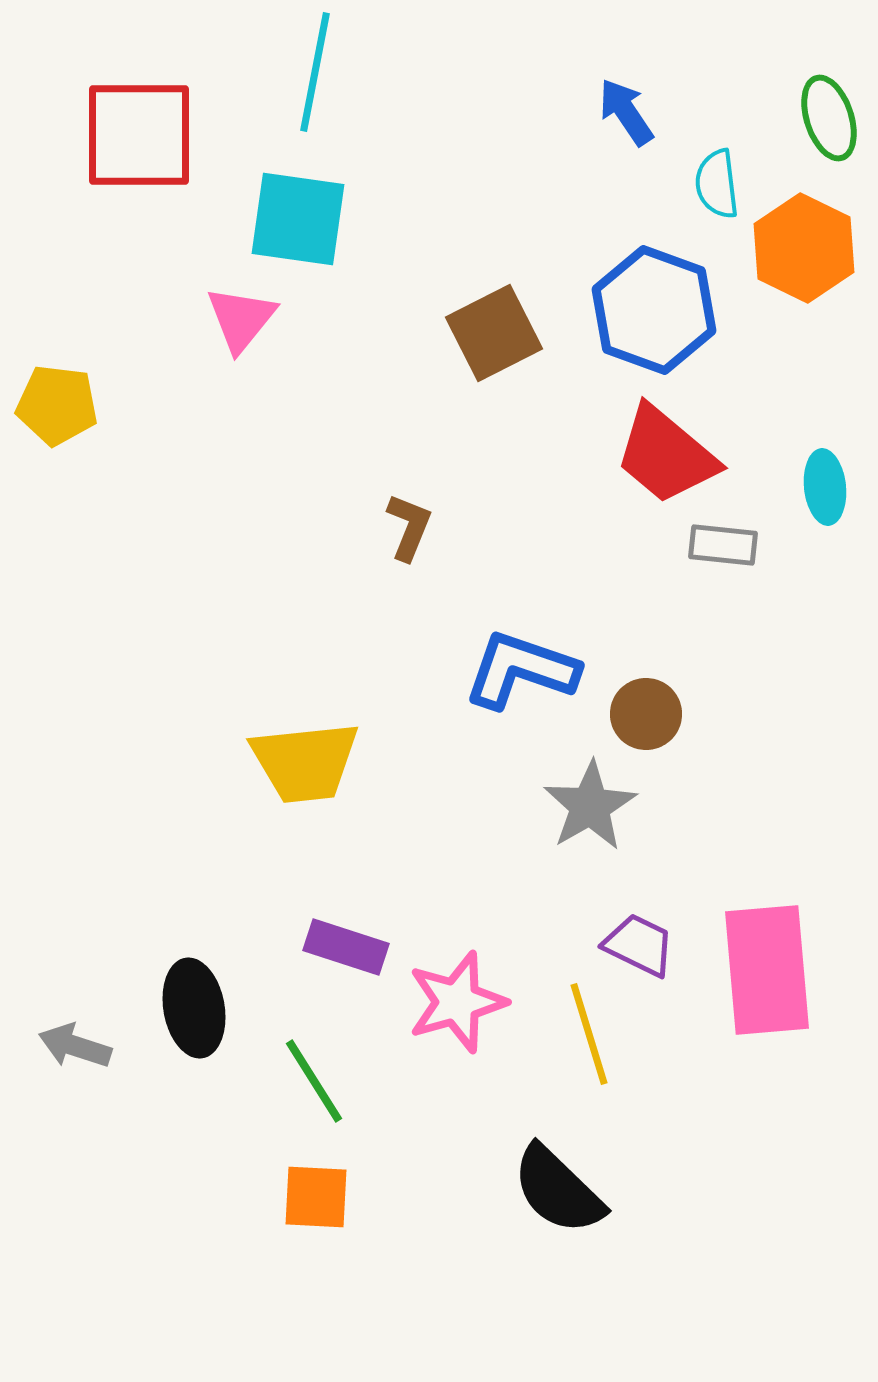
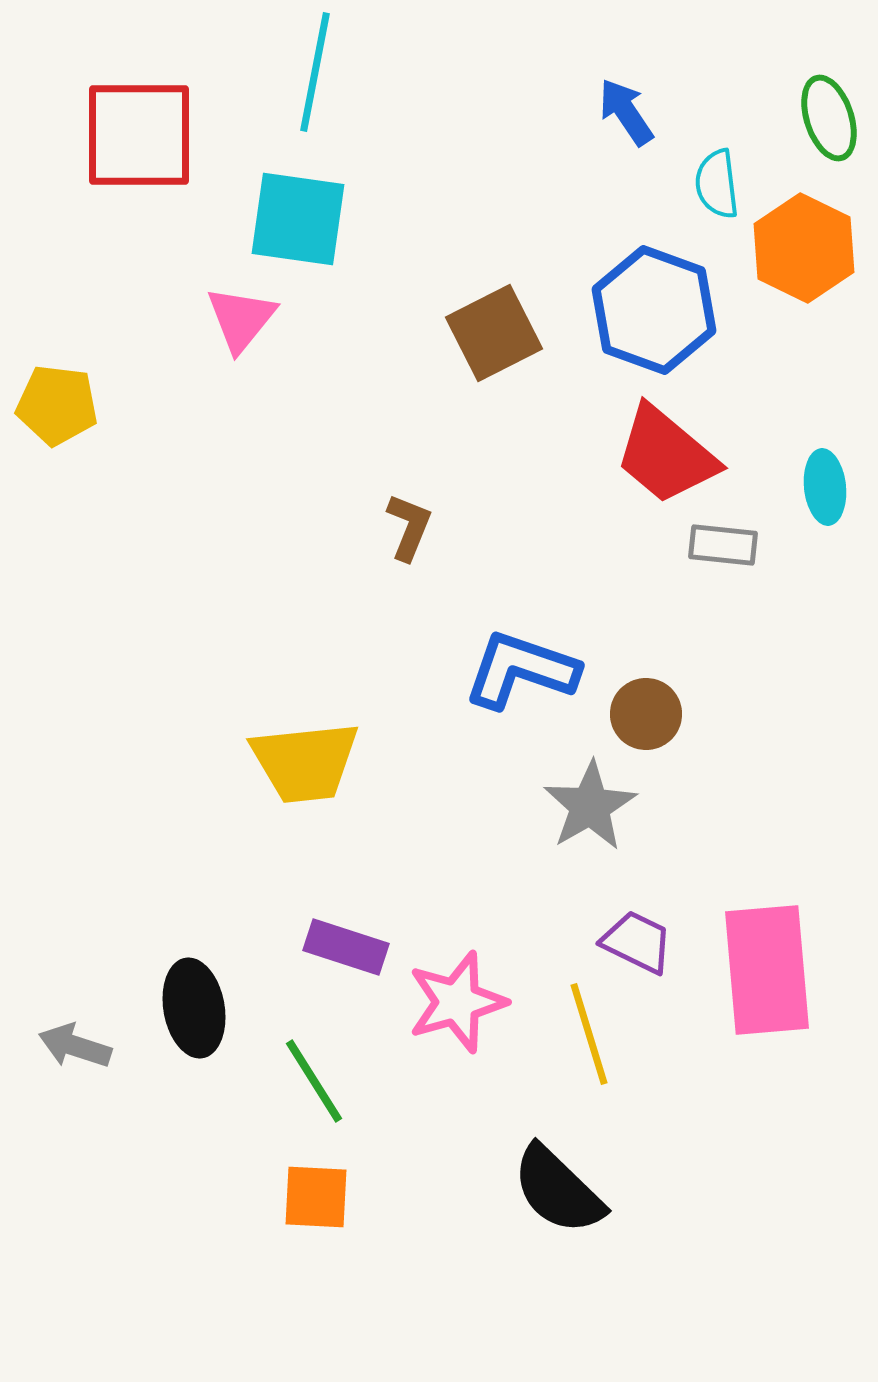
purple trapezoid: moved 2 px left, 3 px up
